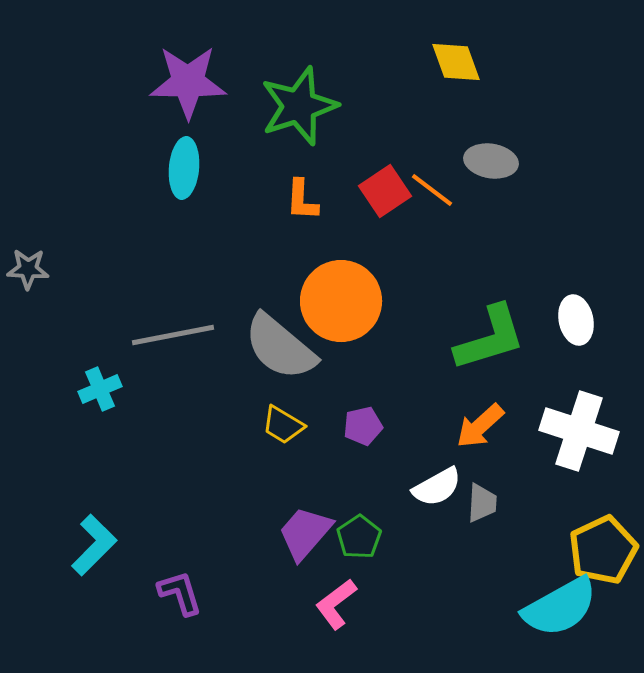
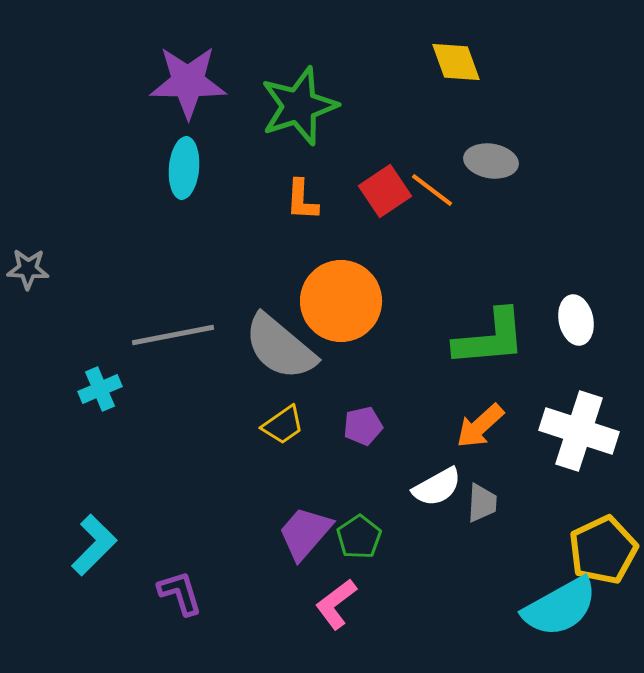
green L-shape: rotated 12 degrees clockwise
yellow trapezoid: rotated 66 degrees counterclockwise
